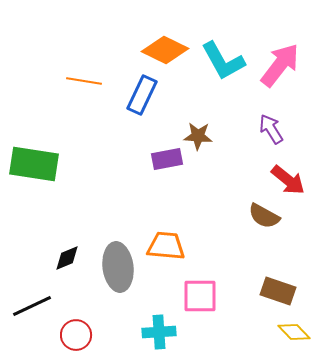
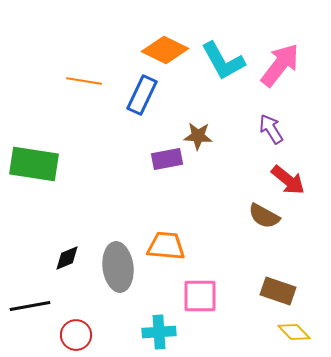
black line: moved 2 px left; rotated 15 degrees clockwise
